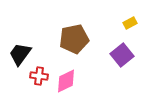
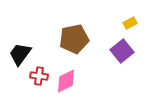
purple square: moved 4 px up
